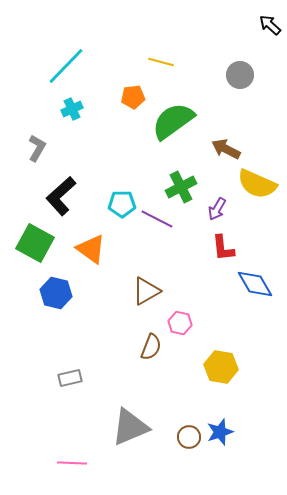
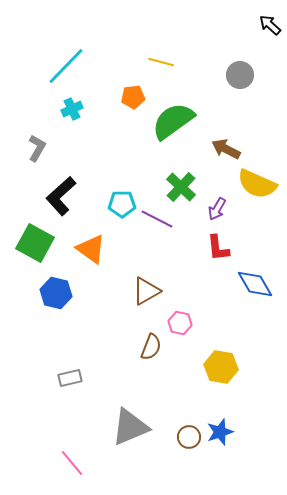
green cross: rotated 20 degrees counterclockwise
red L-shape: moved 5 px left
pink line: rotated 48 degrees clockwise
